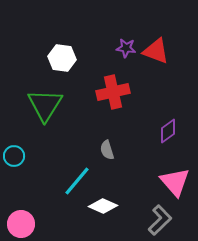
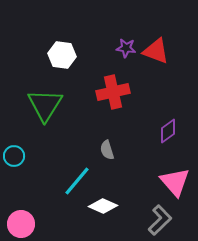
white hexagon: moved 3 px up
